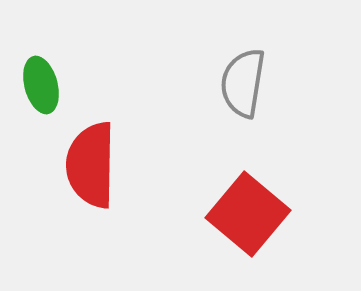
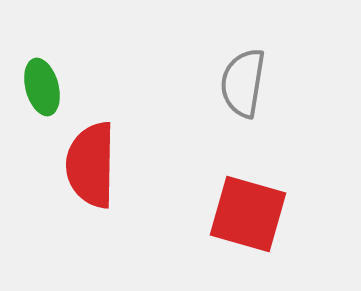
green ellipse: moved 1 px right, 2 px down
red square: rotated 24 degrees counterclockwise
